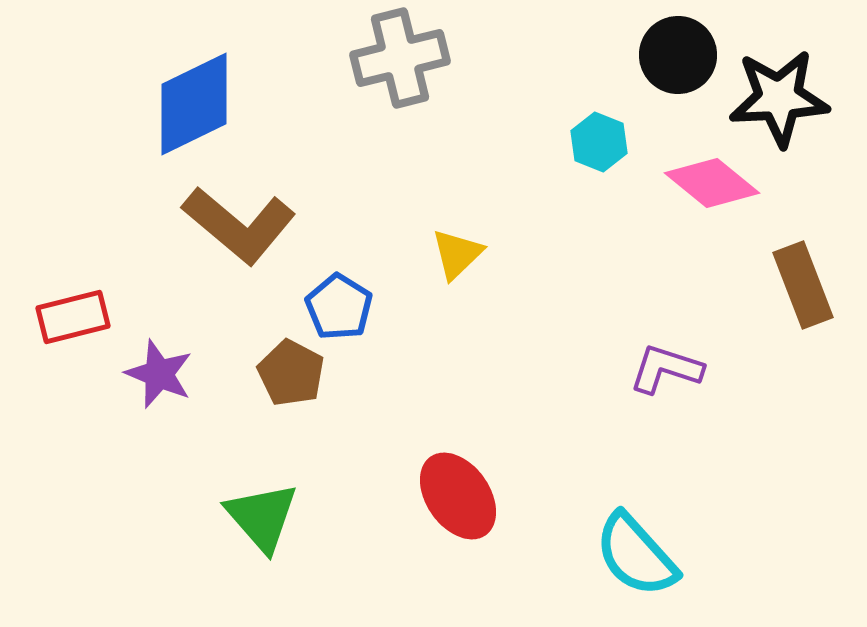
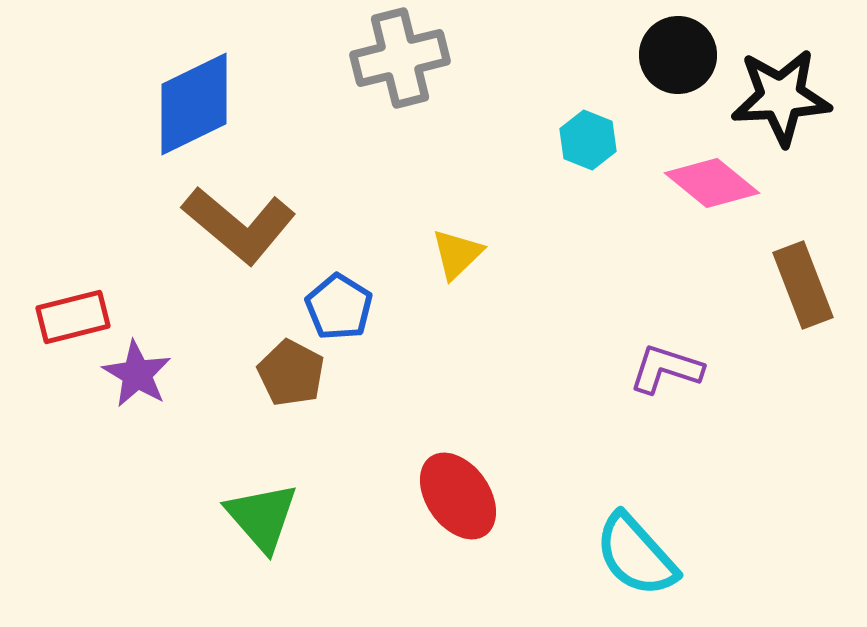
black star: moved 2 px right, 1 px up
cyan hexagon: moved 11 px left, 2 px up
purple star: moved 22 px left; rotated 8 degrees clockwise
